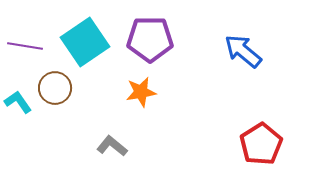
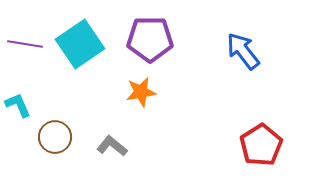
cyan square: moved 5 px left, 2 px down
purple line: moved 2 px up
blue arrow: rotated 12 degrees clockwise
brown circle: moved 49 px down
cyan L-shape: moved 3 px down; rotated 12 degrees clockwise
red pentagon: moved 1 px down
